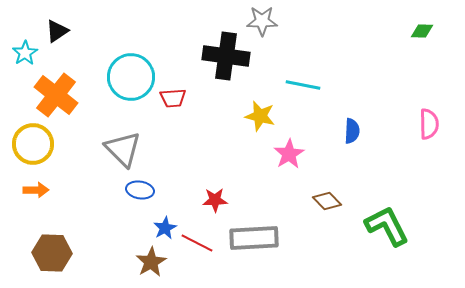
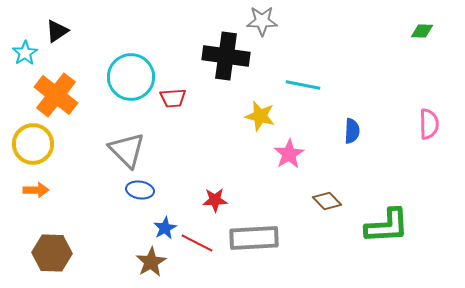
gray triangle: moved 4 px right, 1 px down
green L-shape: rotated 114 degrees clockwise
